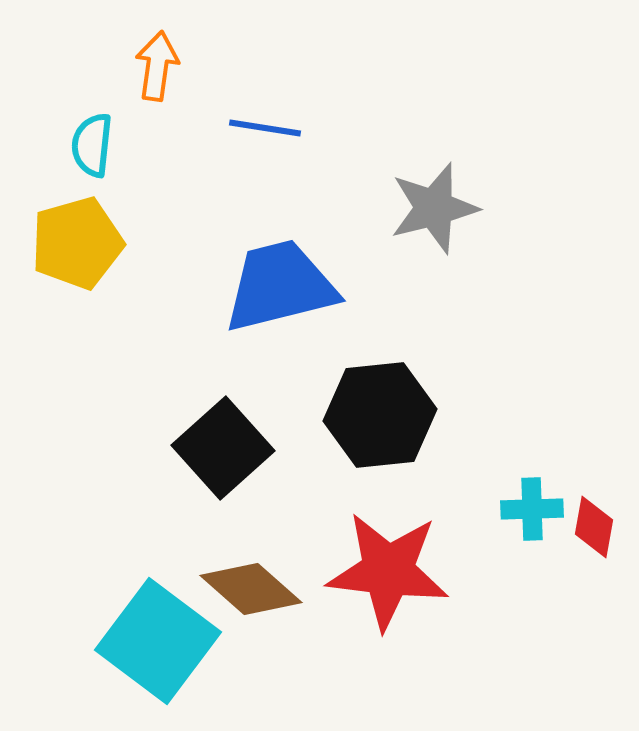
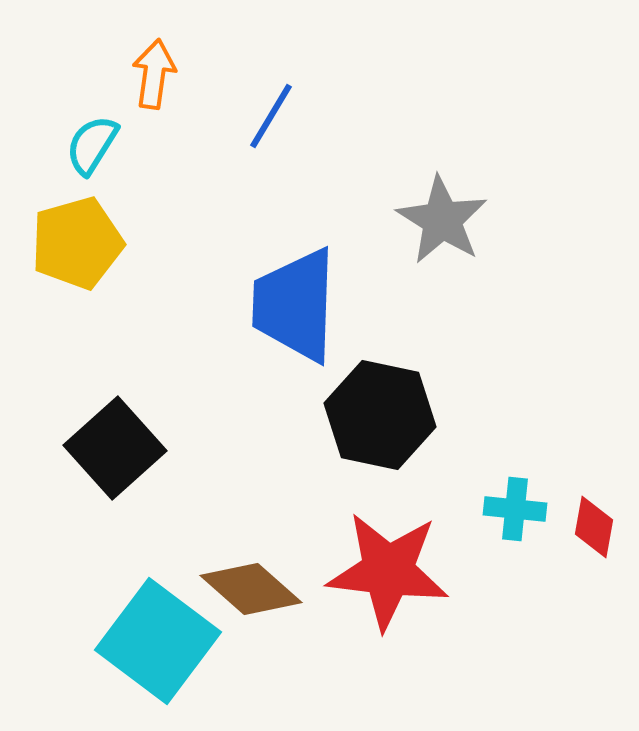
orange arrow: moved 3 px left, 8 px down
blue line: moved 6 px right, 12 px up; rotated 68 degrees counterclockwise
cyan semicircle: rotated 26 degrees clockwise
gray star: moved 8 px right, 12 px down; rotated 26 degrees counterclockwise
blue trapezoid: moved 15 px right, 19 px down; rotated 74 degrees counterclockwise
black hexagon: rotated 18 degrees clockwise
black square: moved 108 px left
cyan cross: moved 17 px left; rotated 8 degrees clockwise
